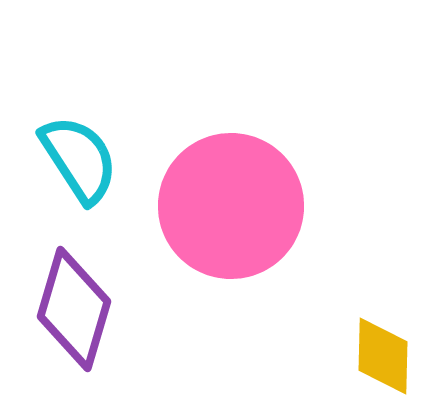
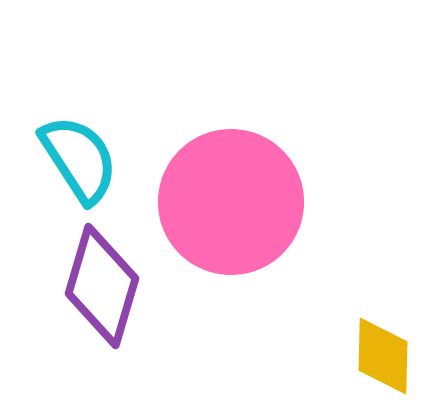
pink circle: moved 4 px up
purple diamond: moved 28 px right, 23 px up
